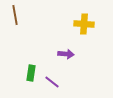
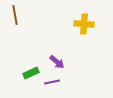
purple arrow: moved 9 px left, 8 px down; rotated 35 degrees clockwise
green rectangle: rotated 56 degrees clockwise
purple line: rotated 49 degrees counterclockwise
